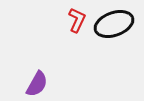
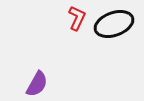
red L-shape: moved 2 px up
